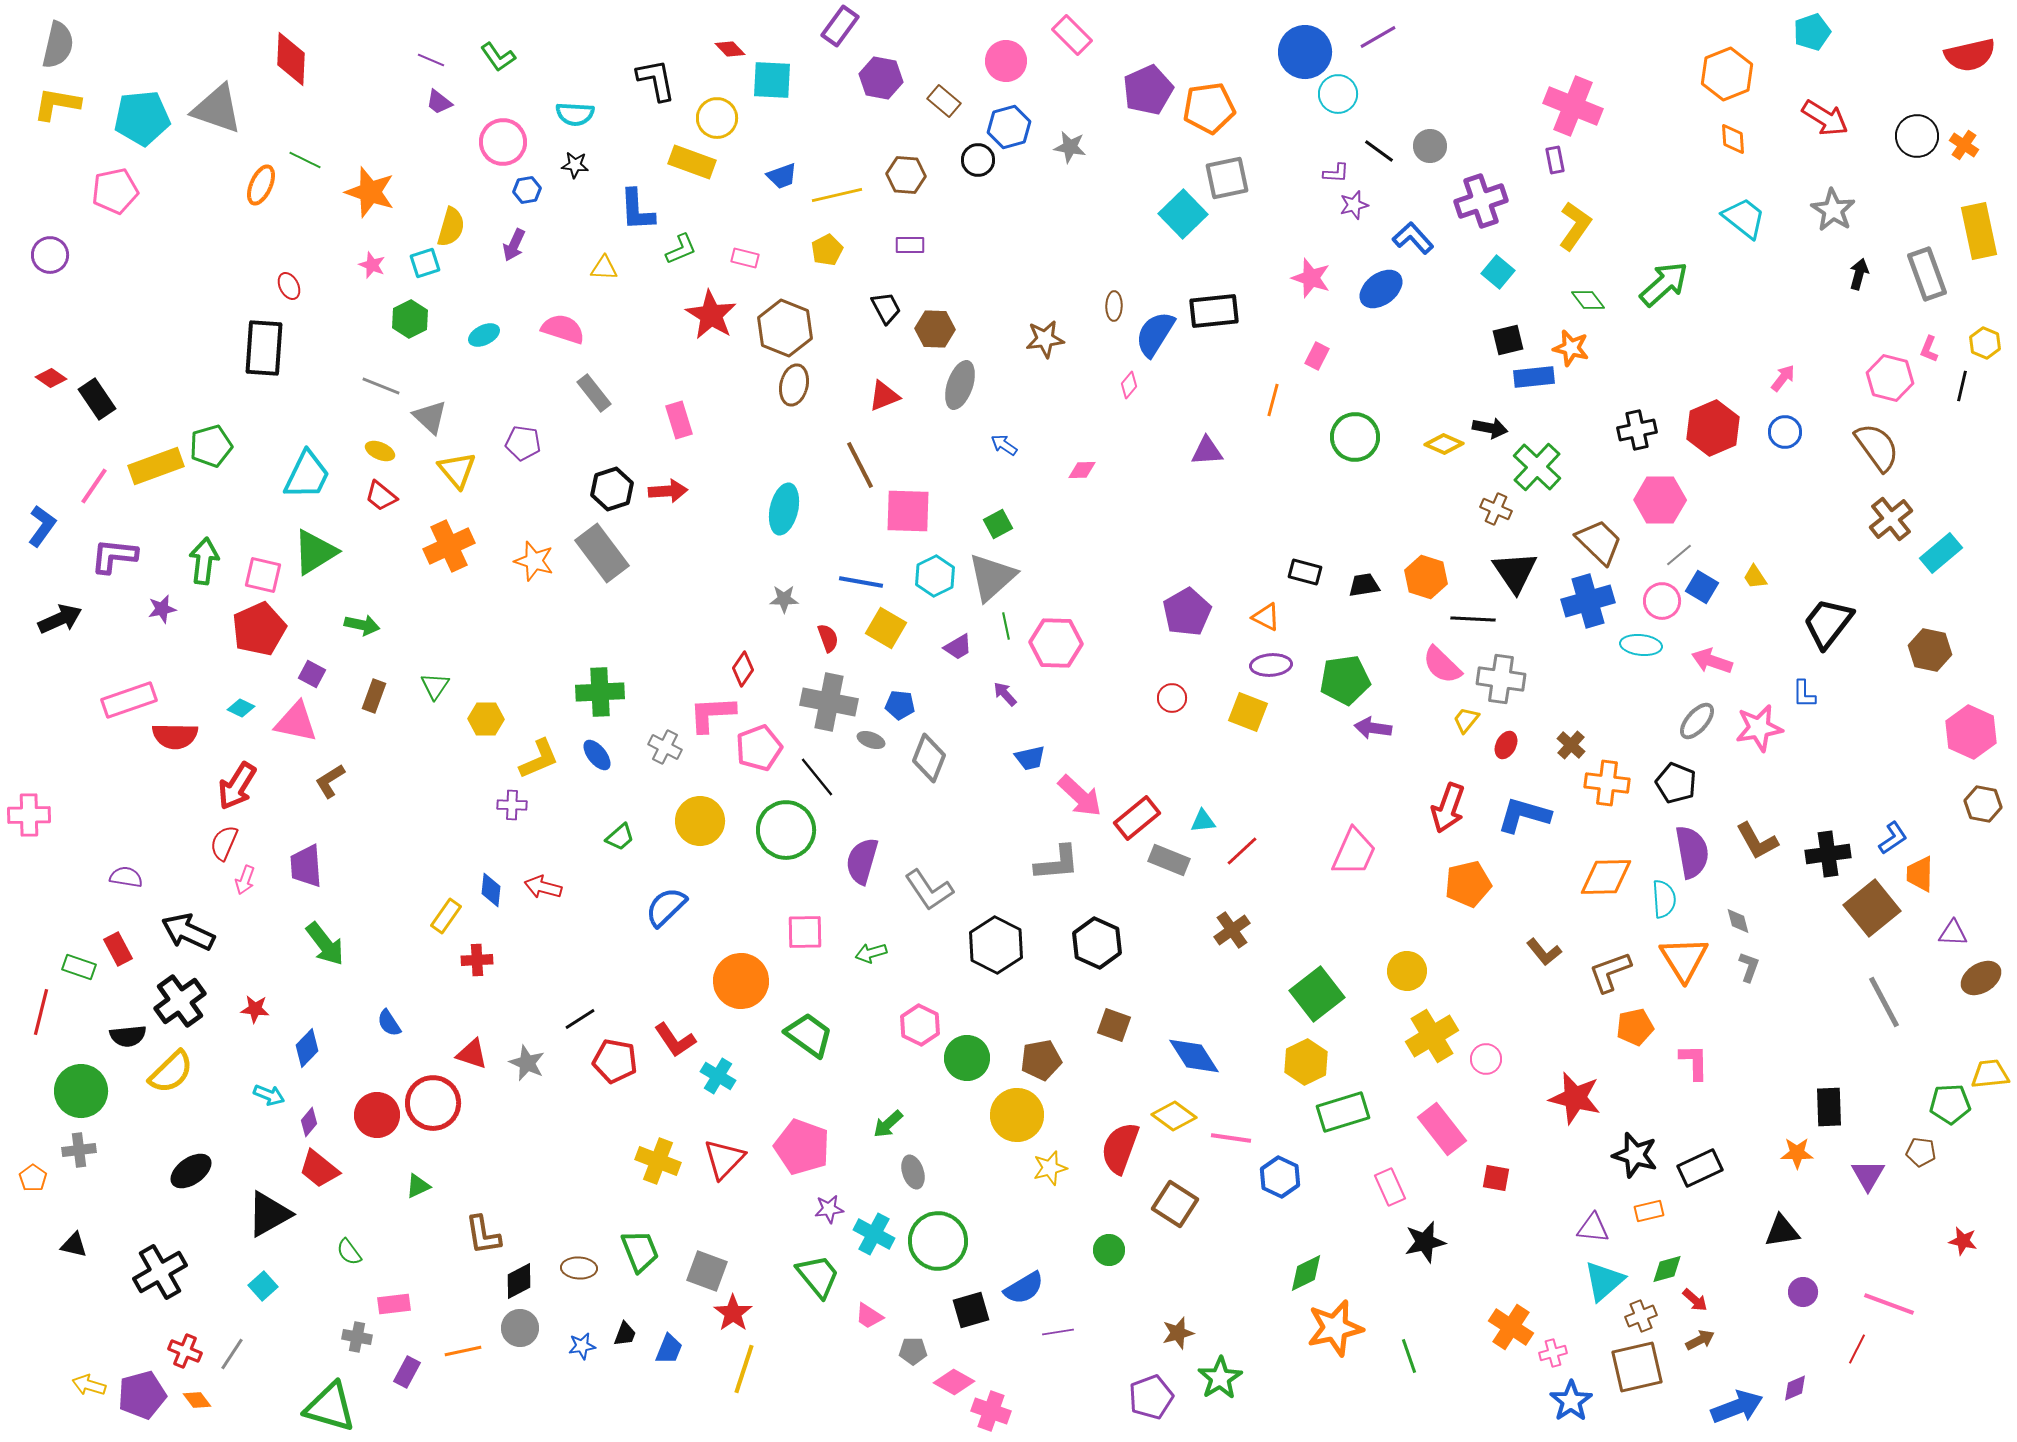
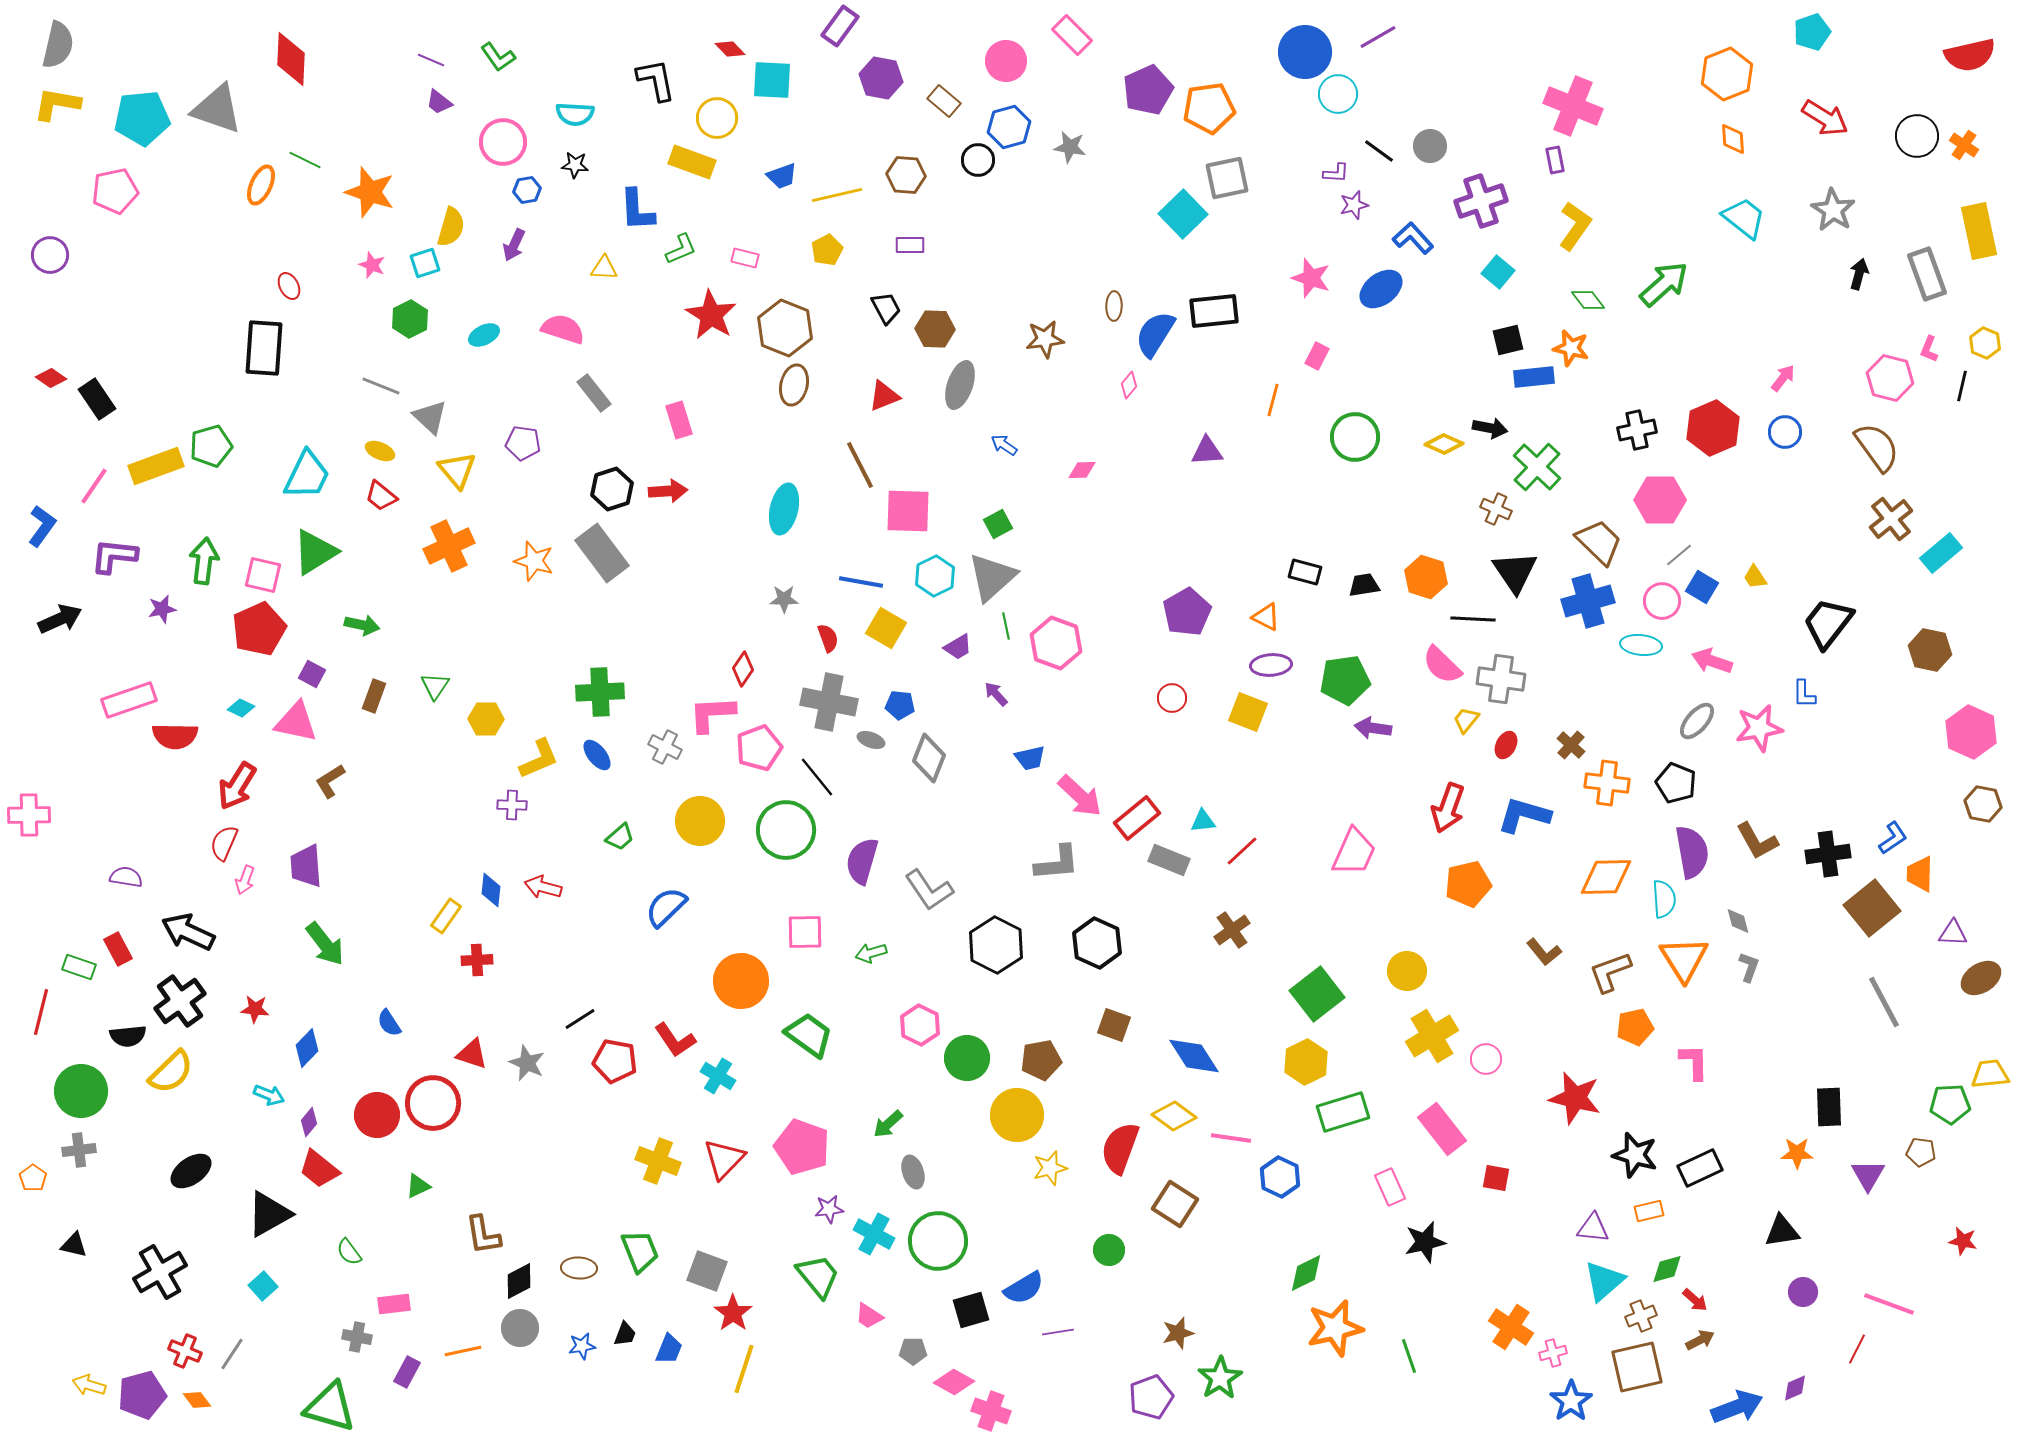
pink hexagon at (1056, 643): rotated 18 degrees clockwise
purple arrow at (1005, 694): moved 9 px left
